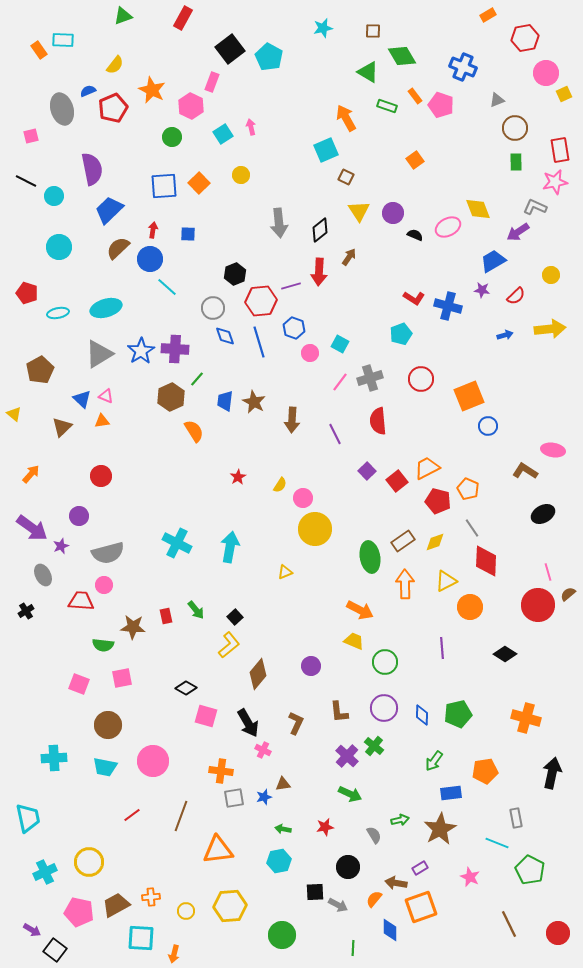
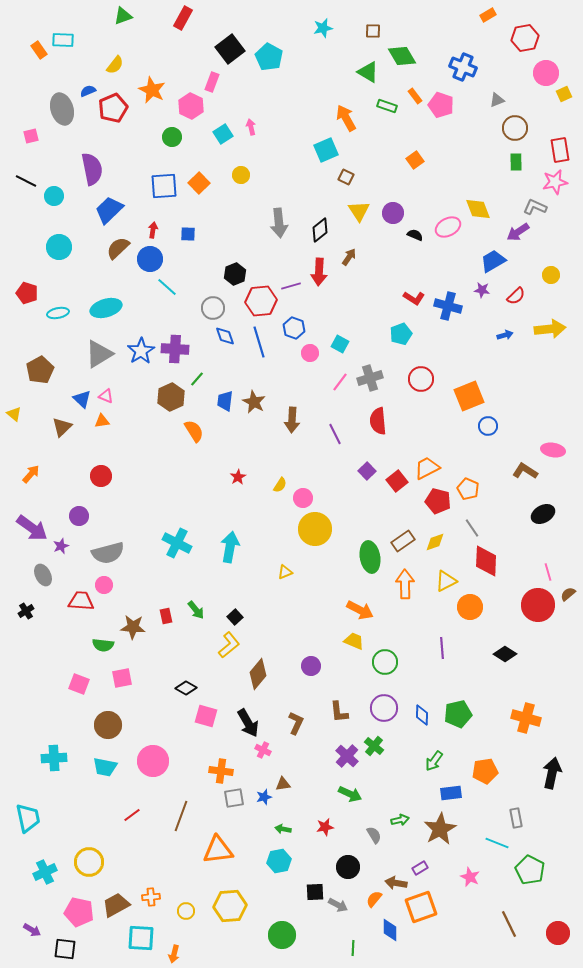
black square at (55, 950): moved 10 px right, 1 px up; rotated 30 degrees counterclockwise
